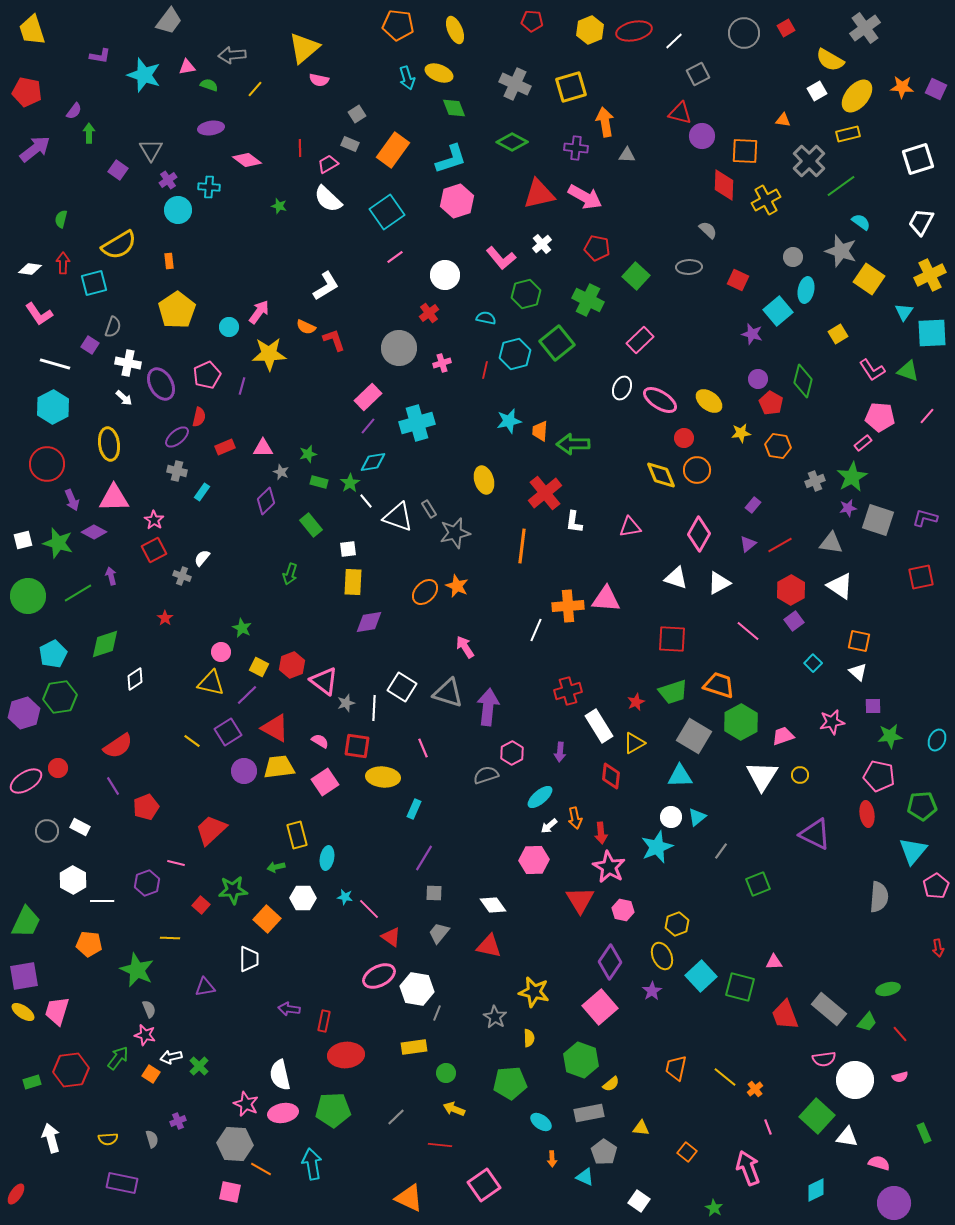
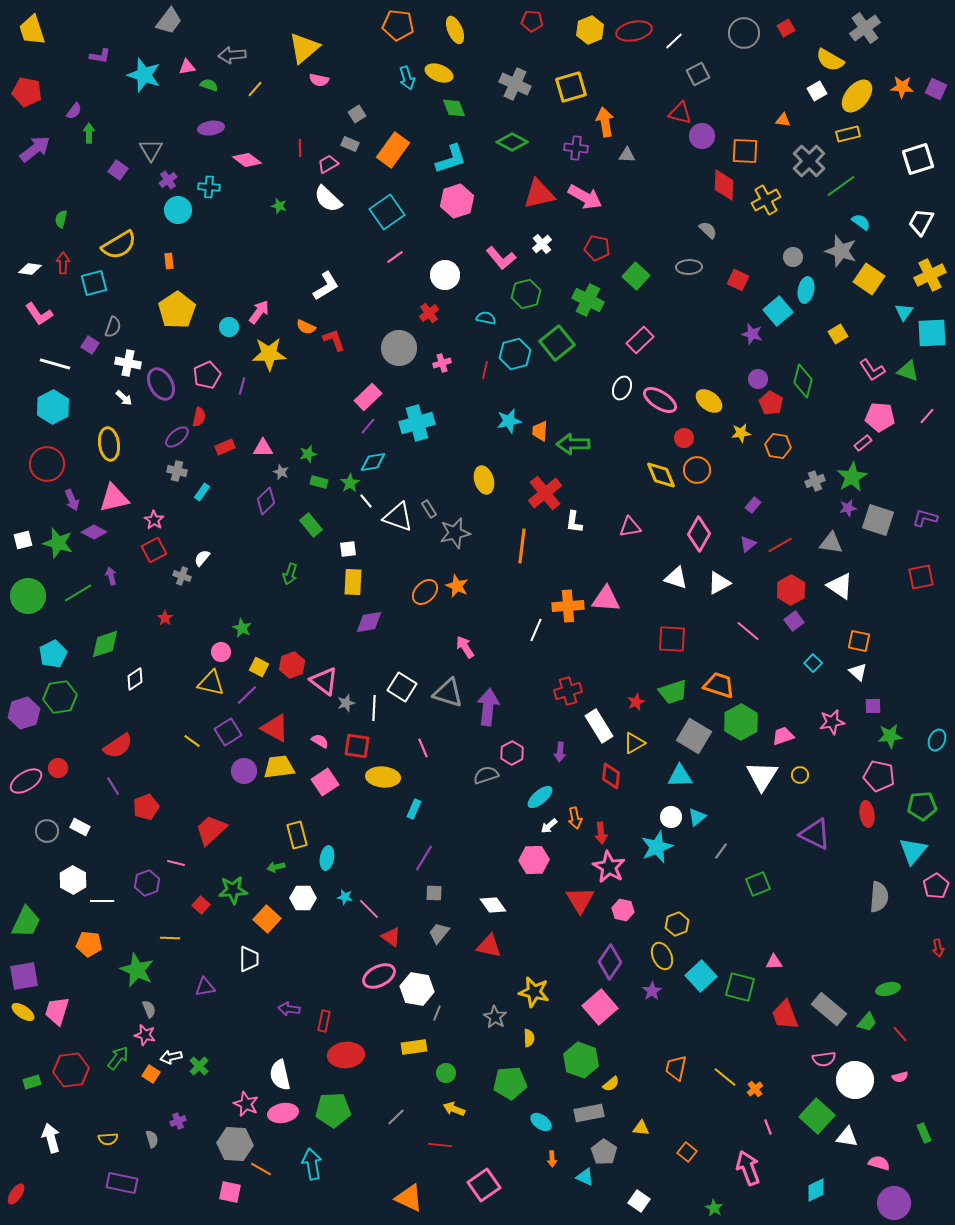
pink triangle at (114, 498): rotated 12 degrees counterclockwise
